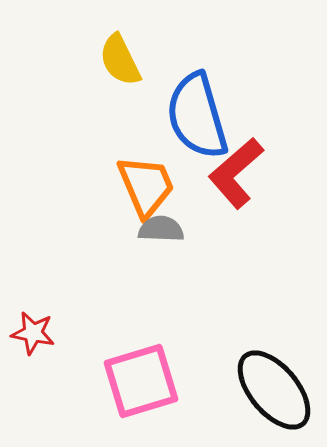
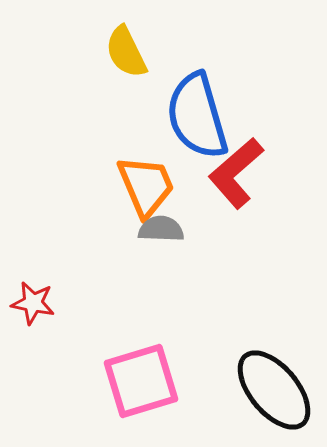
yellow semicircle: moved 6 px right, 8 px up
red star: moved 30 px up
